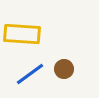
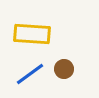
yellow rectangle: moved 10 px right
